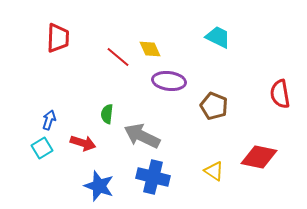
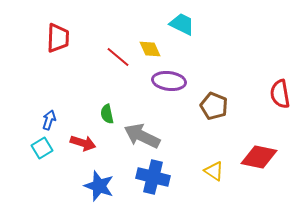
cyan trapezoid: moved 36 px left, 13 px up
green semicircle: rotated 18 degrees counterclockwise
